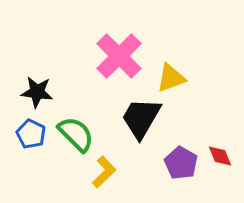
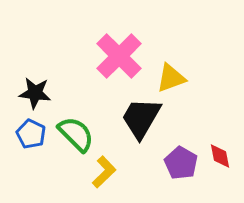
black star: moved 2 px left, 1 px down
red diamond: rotated 12 degrees clockwise
